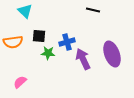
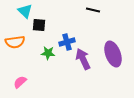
black square: moved 11 px up
orange semicircle: moved 2 px right
purple ellipse: moved 1 px right
